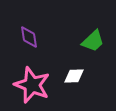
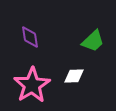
purple diamond: moved 1 px right
pink star: rotated 18 degrees clockwise
